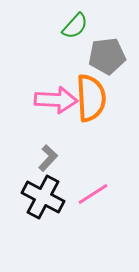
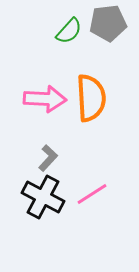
green semicircle: moved 6 px left, 5 px down
gray pentagon: moved 1 px right, 33 px up
pink arrow: moved 11 px left, 1 px up
pink line: moved 1 px left
